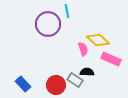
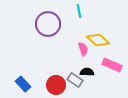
cyan line: moved 12 px right
pink rectangle: moved 1 px right, 6 px down
